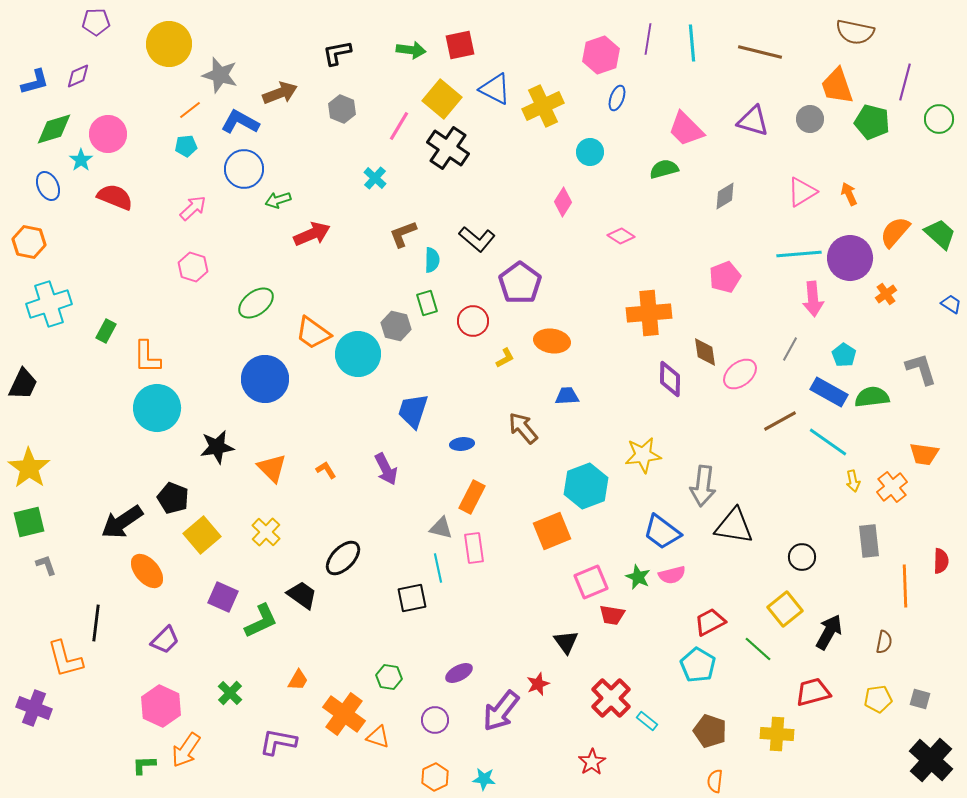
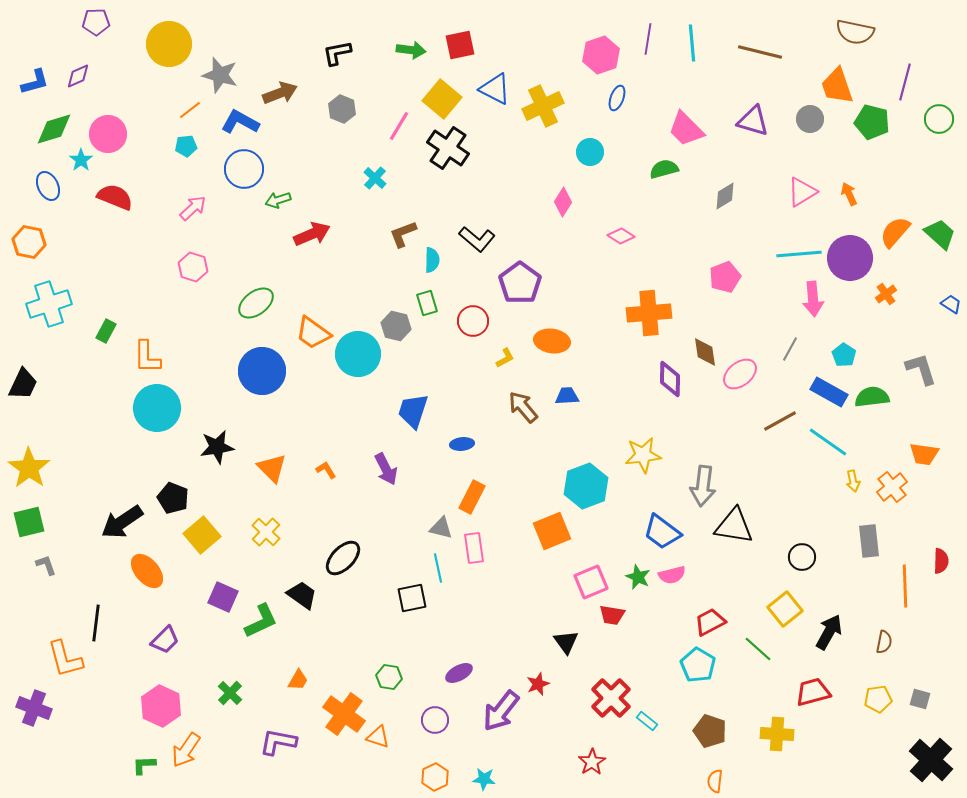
blue circle at (265, 379): moved 3 px left, 8 px up
brown arrow at (523, 428): moved 21 px up
